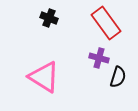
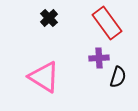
black cross: rotated 24 degrees clockwise
red rectangle: moved 1 px right
purple cross: rotated 18 degrees counterclockwise
